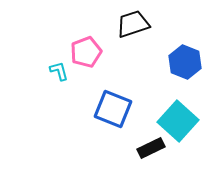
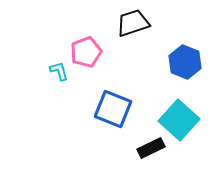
black trapezoid: moved 1 px up
cyan square: moved 1 px right, 1 px up
